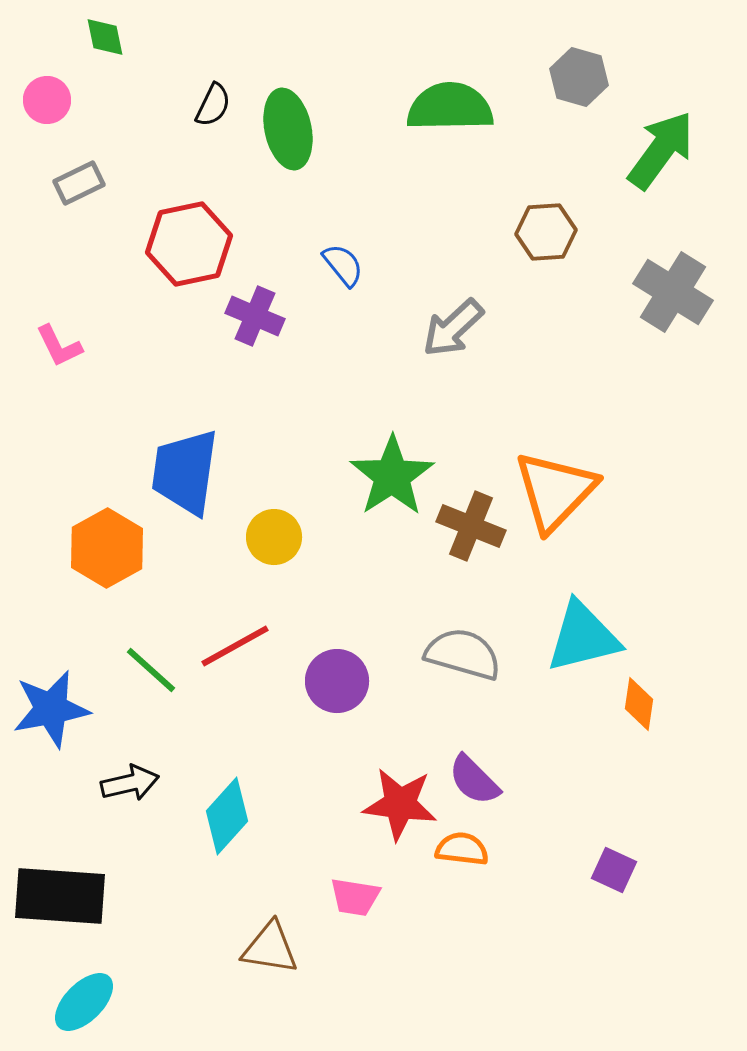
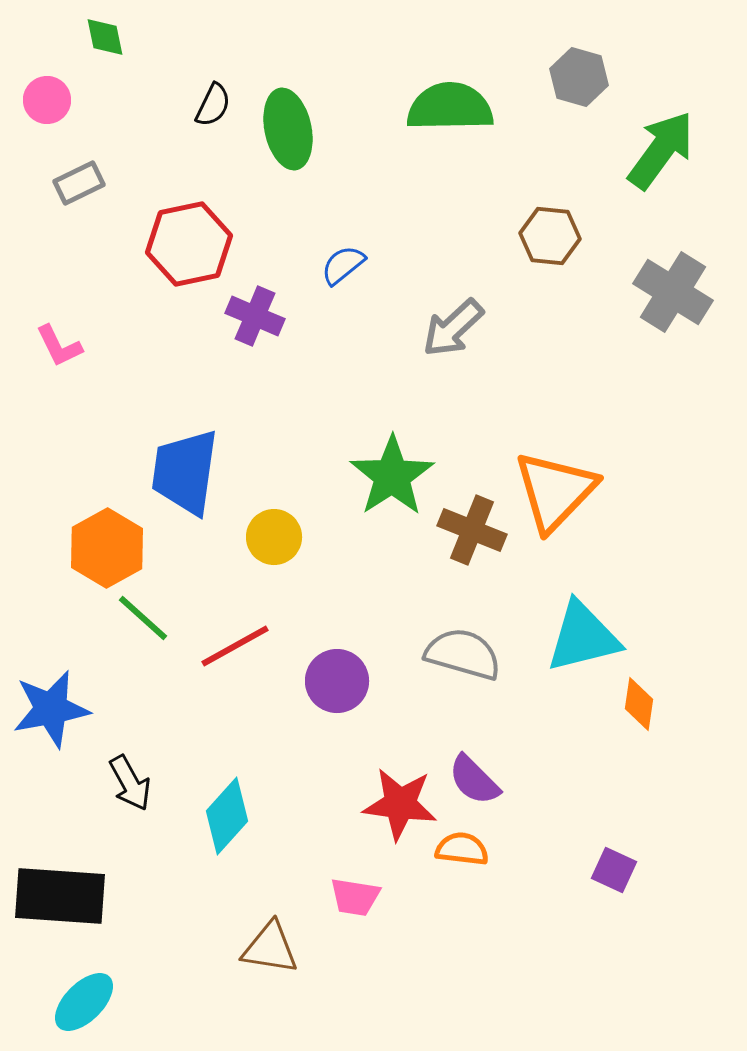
brown hexagon: moved 4 px right, 4 px down; rotated 10 degrees clockwise
blue semicircle: rotated 90 degrees counterclockwise
brown cross: moved 1 px right, 4 px down
green line: moved 8 px left, 52 px up
black arrow: rotated 74 degrees clockwise
